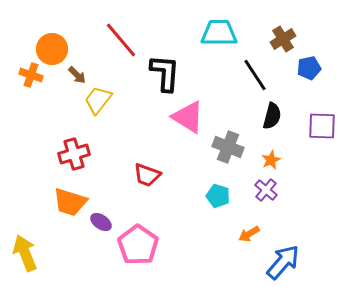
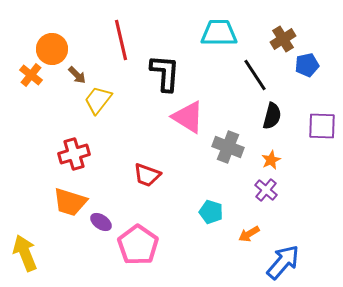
red line: rotated 27 degrees clockwise
blue pentagon: moved 2 px left, 3 px up
orange cross: rotated 20 degrees clockwise
cyan pentagon: moved 7 px left, 16 px down
